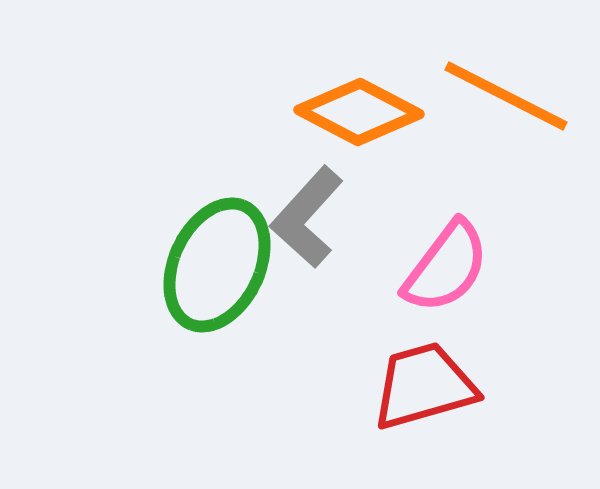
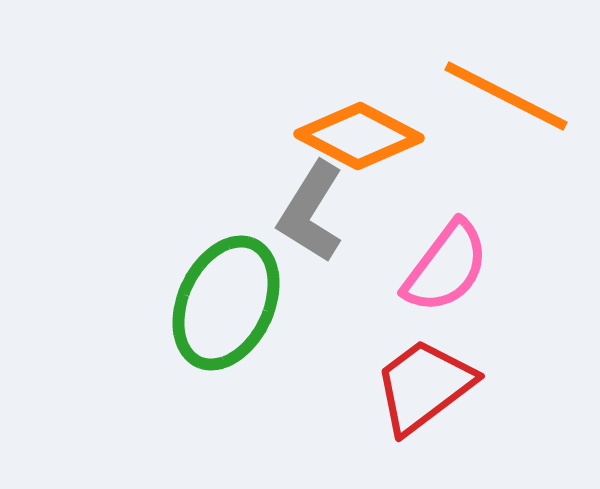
orange diamond: moved 24 px down
gray L-shape: moved 4 px right, 5 px up; rotated 10 degrees counterclockwise
green ellipse: moved 9 px right, 38 px down
red trapezoid: rotated 21 degrees counterclockwise
